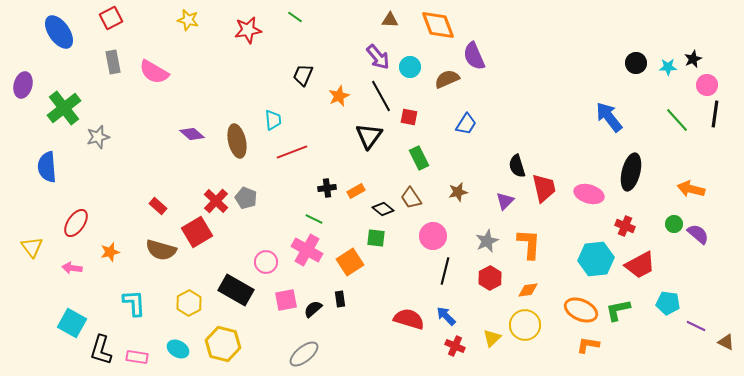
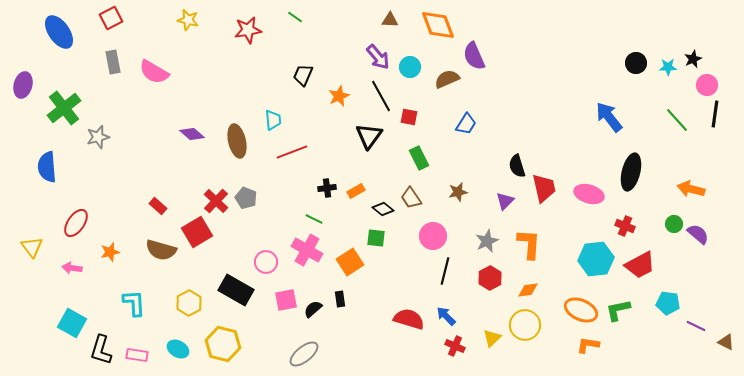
pink rectangle at (137, 357): moved 2 px up
